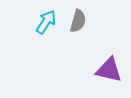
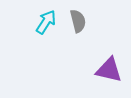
gray semicircle: rotated 30 degrees counterclockwise
